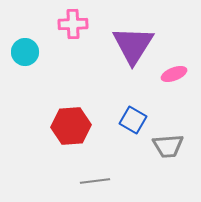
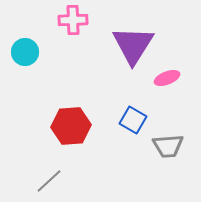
pink cross: moved 4 px up
pink ellipse: moved 7 px left, 4 px down
gray line: moved 46 px left; rotated 36 degrees counterclockwise
